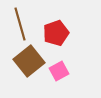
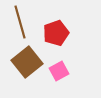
brown line: moved 2 px up
brown square: moved 2 px left, 1 px down
